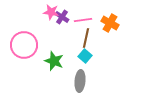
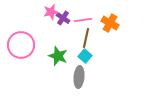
pink star: rotated 21 degrees counterclockwise
purple cross: moved 1 px right, 1 px down
pink circle: moved 3 px left
green star: moved 4 px right, 5 px up
gray ellipse: moved 1 px left, 4 px up
